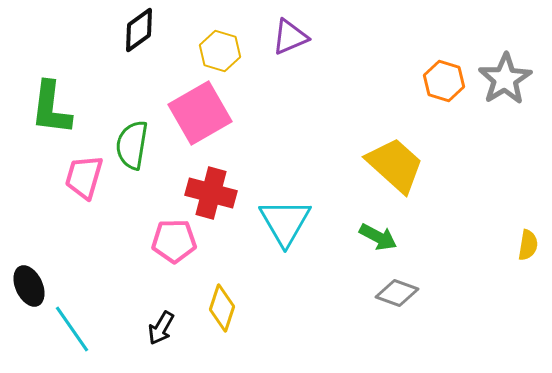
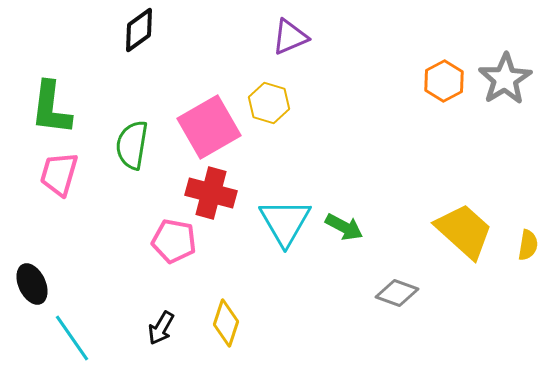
yellow hexagon: moved 49 px right, 52 px down
orange hexagon: rotated 15 degrees clockwise
pink square: moved 9 px right, 14 px down
yellow trapezoid: moved 69 px right, 66 px down
pink trapezoid: moved 25 px left, 3 px up
green arrow: moved 34 px left, 10 px up
pink pentagon: rotated 12 degrees clockwise
black ellipse: moved 3 px right, 2 px up
yellow diamond: moved 4 px right, 15 px down
cyan line: moved 9 px down
